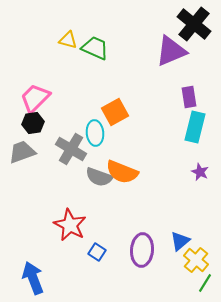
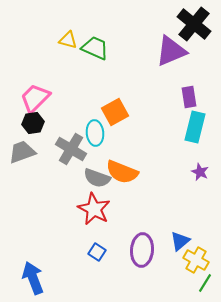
gray semicircle: moved 2 px left, 1 px down
red star: moved 24 px right, 16 px up
yellow cross: rotated 10 degrees counterclockwise
